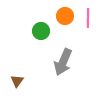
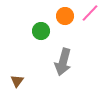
pink line: moved 2 px right, 5 px up; rotated 42 degrees clockwise
gray arrow: rotated 8 degrees counterclockwise
